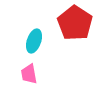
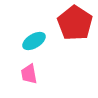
cyan ellipse: rotated 40 degrees clockwise
